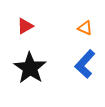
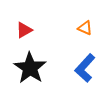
red triangle: moved 1 px left, 4 px down
blue L-shape: moved 4 px down
